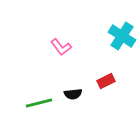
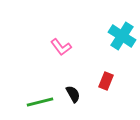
red rectangle: rotated 42 degrees counterclockwise
black semicircle: rotated 114 degrees counterclockwise
green line: moved 1 px right, 1 px up
